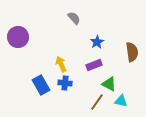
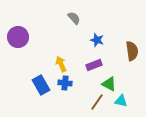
blue star: moved 2 px up; rotated 24 degrees counterclockwise
brown semicircle: moved 1 px up
